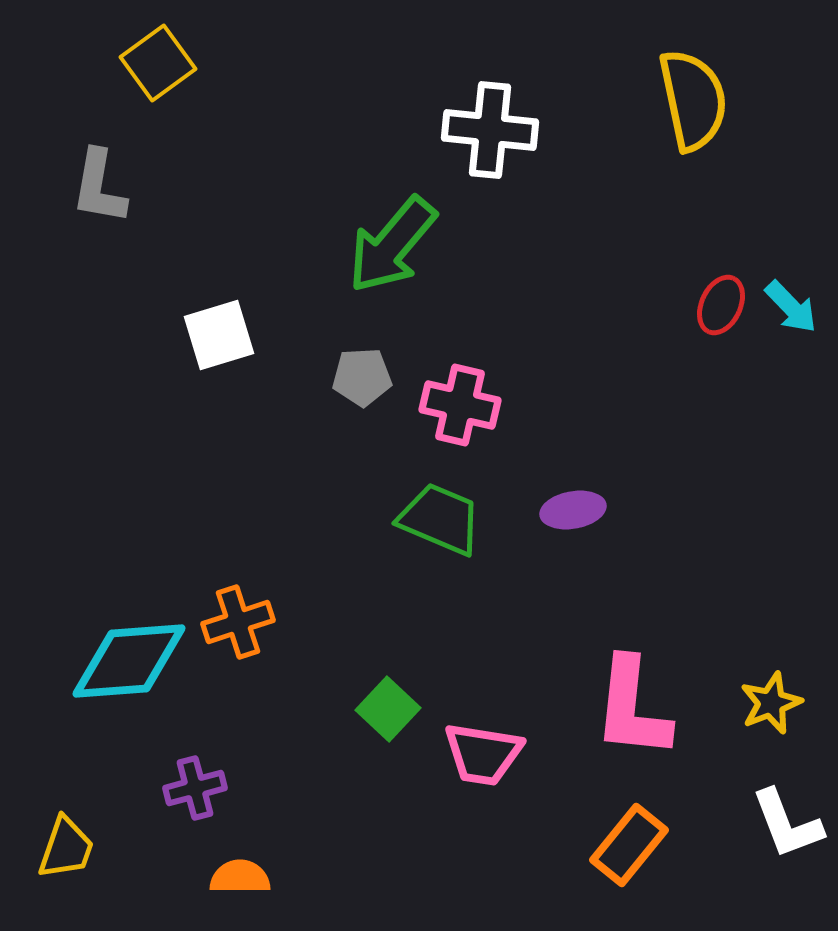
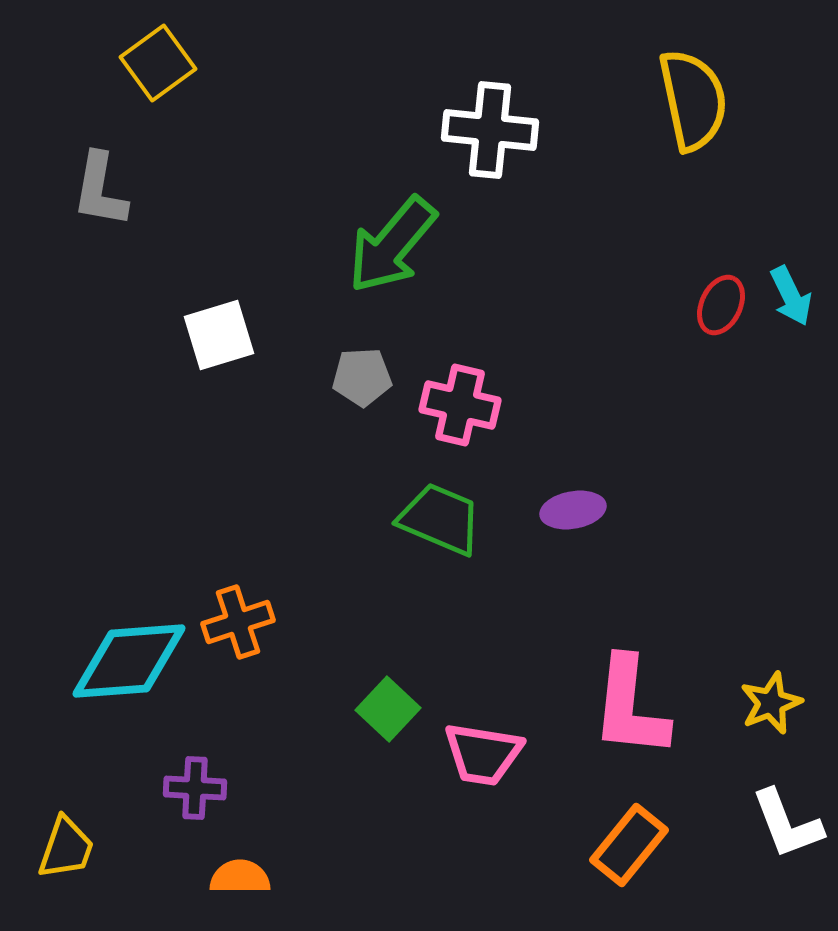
gray L-shape: moved 1 px right, 3 px down
cyan arrow: moved 11 px up; rotated 18 degrees clockwise
pink L-shape: moved 2 px left, 1 px up
purple cross: rotated 18 degrees clockwise
